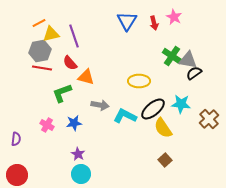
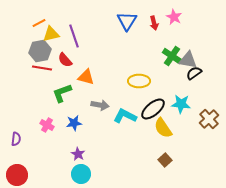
red semicircle: moved 5 px left, 3 px up
